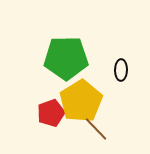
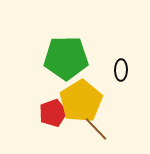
red pentagon: moved 2 px right
